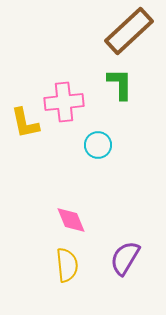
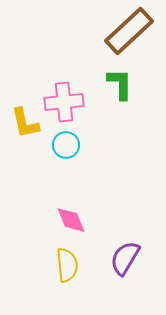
cyan circle: moved 32 px left
